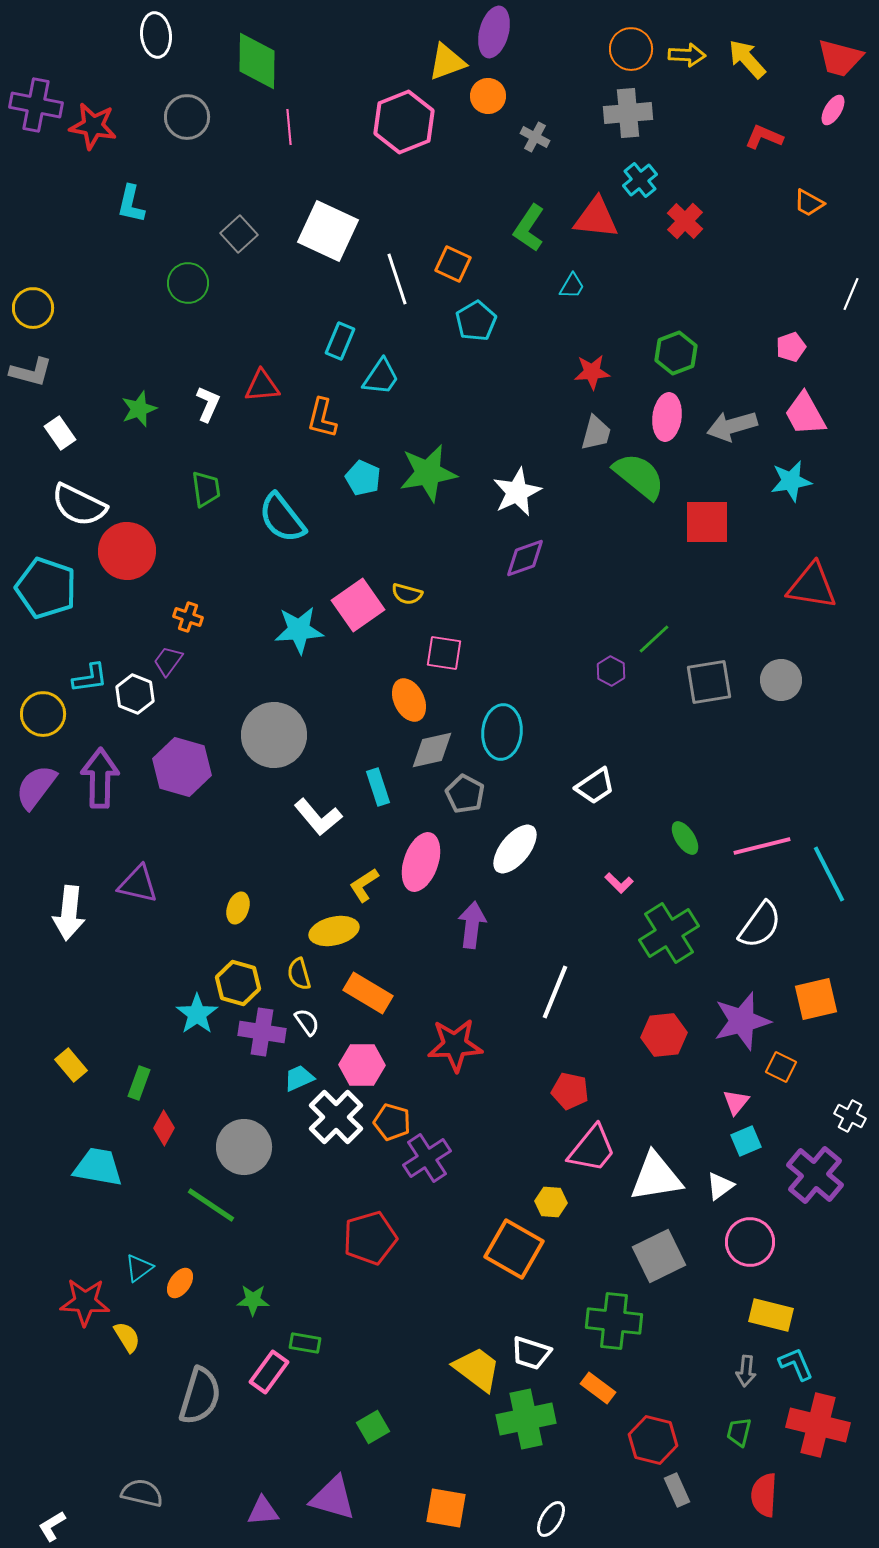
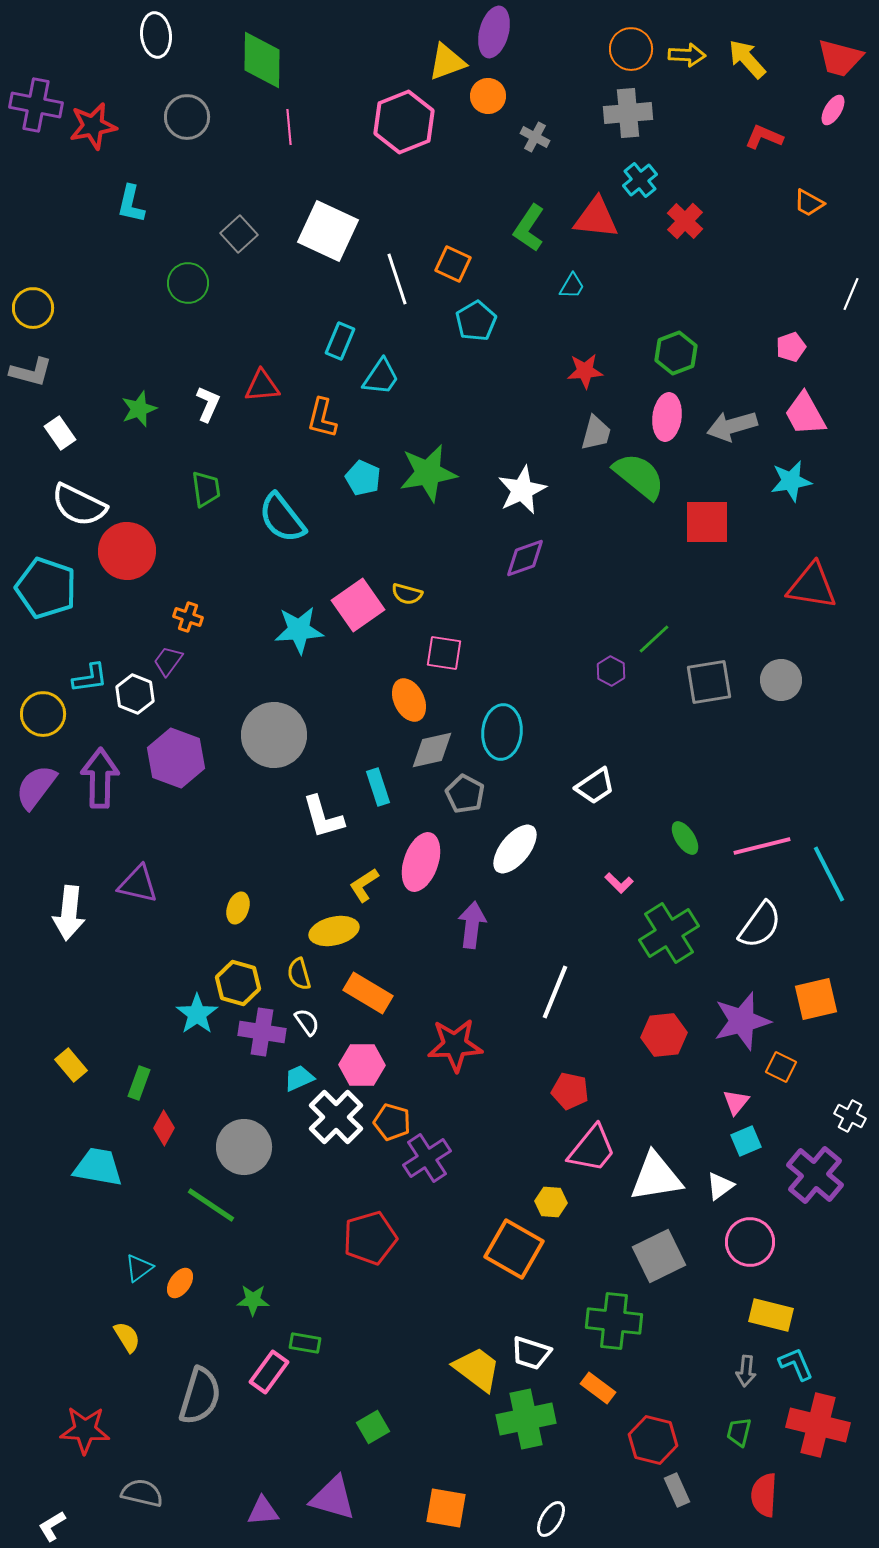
green diamond at (257, 61): moved 5 px right, 1 px up
red star at (93, 126): rotated 21 degrees counterclockwise
red star at (592, 372): moved 7 px left, 1 px up
white star at (517, 492): moved 5 px right, 2 px up
purple hexagon at (182, 767): moved 6 px left, 9 px up; rotated 4 degrees clockwise
white L-shape at (318, 817): moved 5 px right; rotated 24 degrees clockwise
red star at (85, 1302): moved 128 px down
